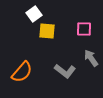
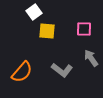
white square: moved 2 px up
gray L-shape: moved 3 px left, 1 px up
